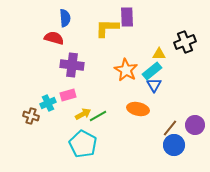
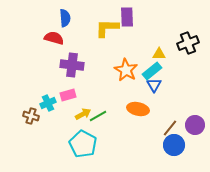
black cross: moved 3 px right, 1 px down
